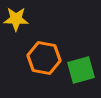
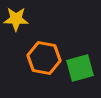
green square: moved 1 px left, 2 px up
